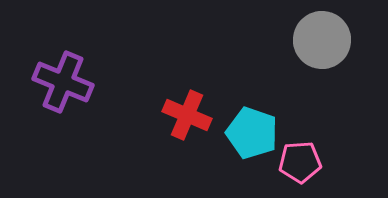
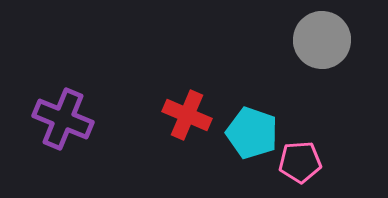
purple cross: moved 37 px down
